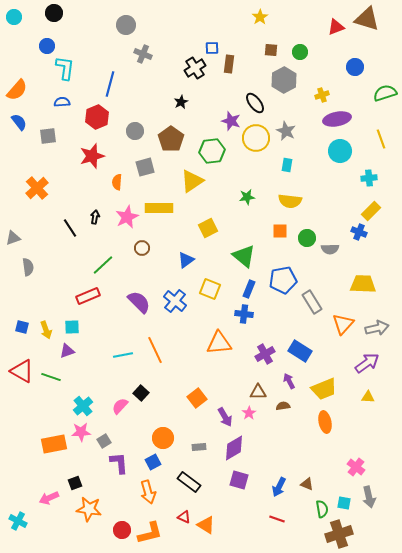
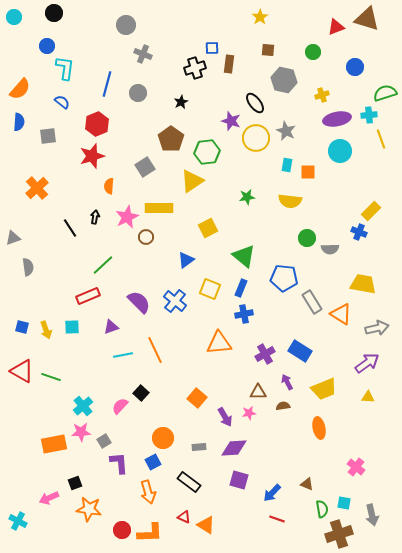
brown square at (271, 50): moved 3 px left
green circle at (300, 52): moved 13 px right
black cross at (195, 68): rotated 15 degrees clockwise
gray hexagon at (284, 80): rotated 20 degrees counterclockwise
blue line at (110, 84): moved 3 px left
orange semicircle at (17, 90): moved 3 px right, 1 px up
blue semicircle at (62, 102): rotated 42 degrees clockwise
red hexagon at (97, 117): moved 7 px down
blue semicircle at (19, 122): rotated 42 degrees clockwise
gray circle at (135, 131): moved 3 px right, 38 px up
green hexagon at (212, 151): moved 5 px left, 1 px down
gray square at (145, 167): rotated 18 degrees counterclockwise
cyan cross at (369, 178): moved 63 px up
orange semicircle at (117, 182): moved 8 px left, 4 px down
orange square at (280, 231): moved 28 px right, 59 px up
brown circle at (142, 248): moved 4 px right, 11 px up
blue pentagon at (283, 280): moved 1 px right, 2 px up; rotated 16 degrees clockwise
yellow trapezoid at (363, 284): rotated 8 degrees clockwise
blue rectangle at (249, 289): moved 8 px left, 1 px up
blue cross at (244, 314): rotated 18 degrees counterclockwise
orange triangle at (343, 324): moved 2 px left, 10 px up; rotated 40 degrees counterclockwise
purple triangle at (67, 351): moved 44 px right, 24 px up
purple arrow at (289, 381): moved 2 px left, 1 px down
orange square at (197, 398): rotated 12 degrees counterclockwise
pink star at (249, 413): rotated 24 degrees clockwise
orange ellipse at (325, 422): moved 6 px left, 6 px down
purple diamond at (234, 448): rotated 28 degrees clockwise
blue arrow at (279, 487): moved 7 px left, 6 px down; rotated 18 degrees clockwise
gray arrow at (369, 497): moved 3 px right, 18 px down
orange L-shape at (150, 533): rotated 12 degrees clockwise
